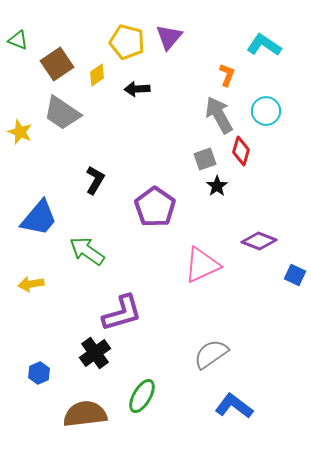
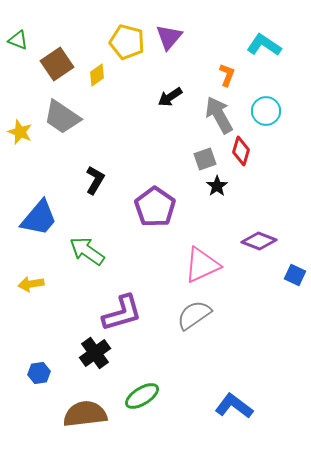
black arrow: moved 33 px right, 8 px down; rotated 30 degrees counterclockwise
gray trapezoid: moved 4 px down
gray semicircle: moved 17 px left, 39 px up
blue hexagon: rotated 15 degrees clockwise
green ellipse: rotated 28 degrees clockwise
